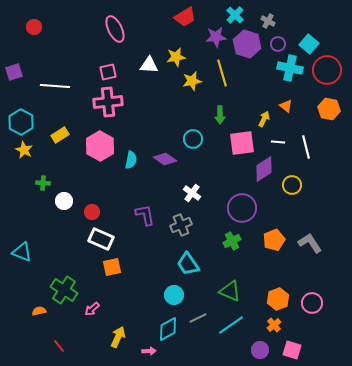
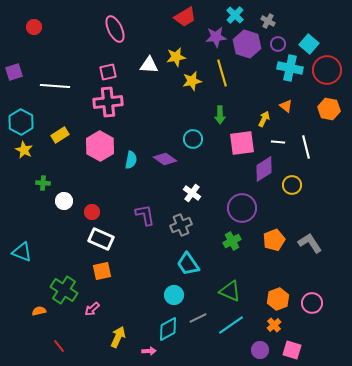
orange square at (112, 267): moved 10 px left, 4 px down
